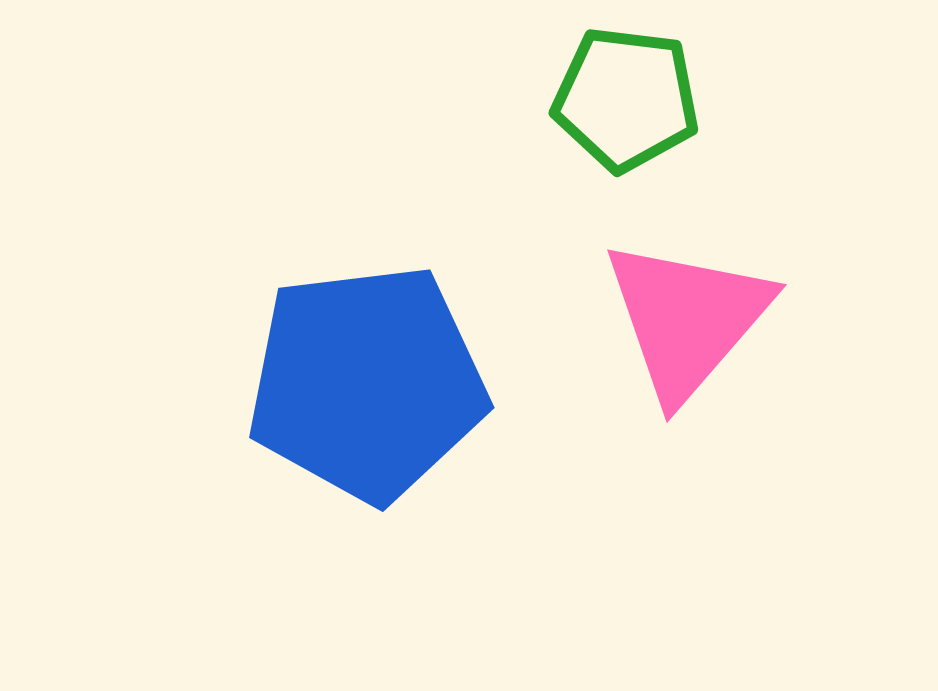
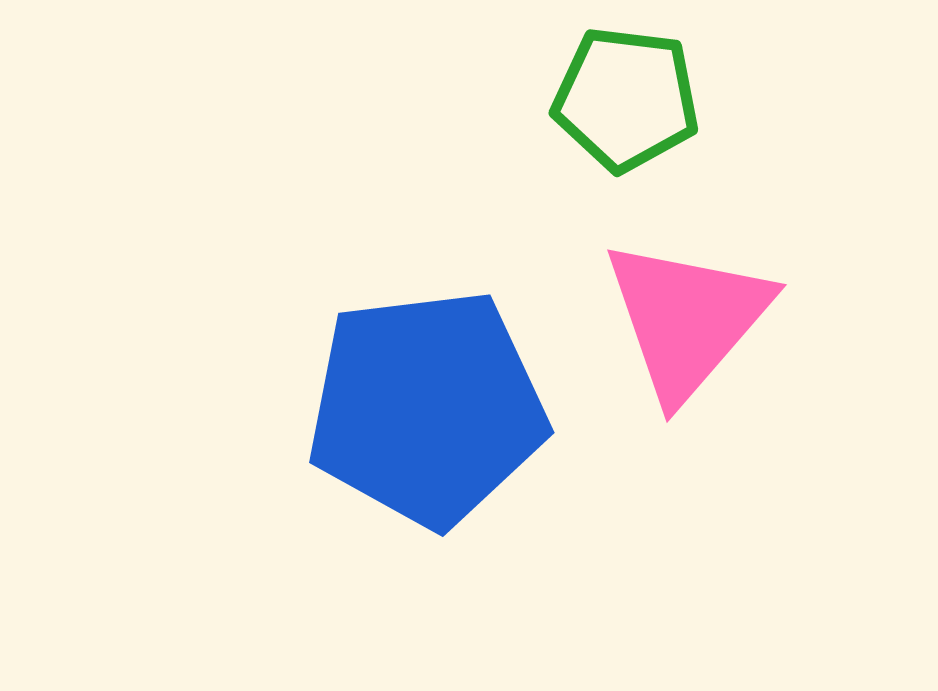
blue pentagon: moved 60 px right, 25 px down
